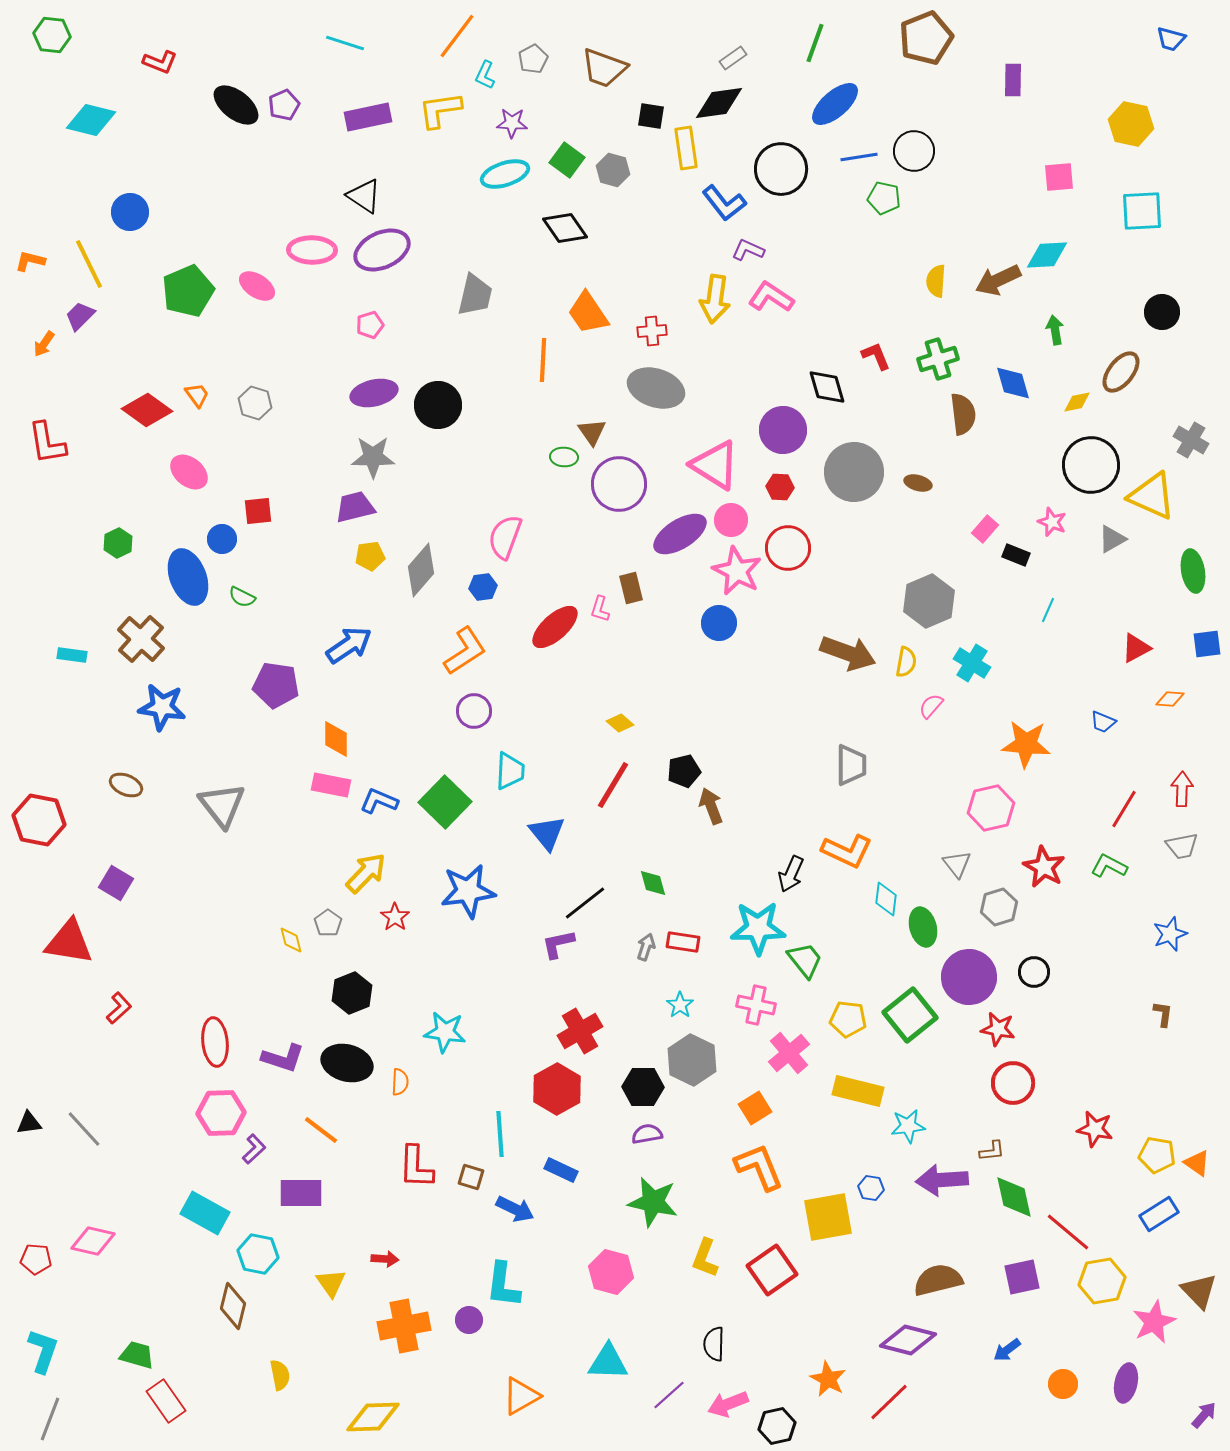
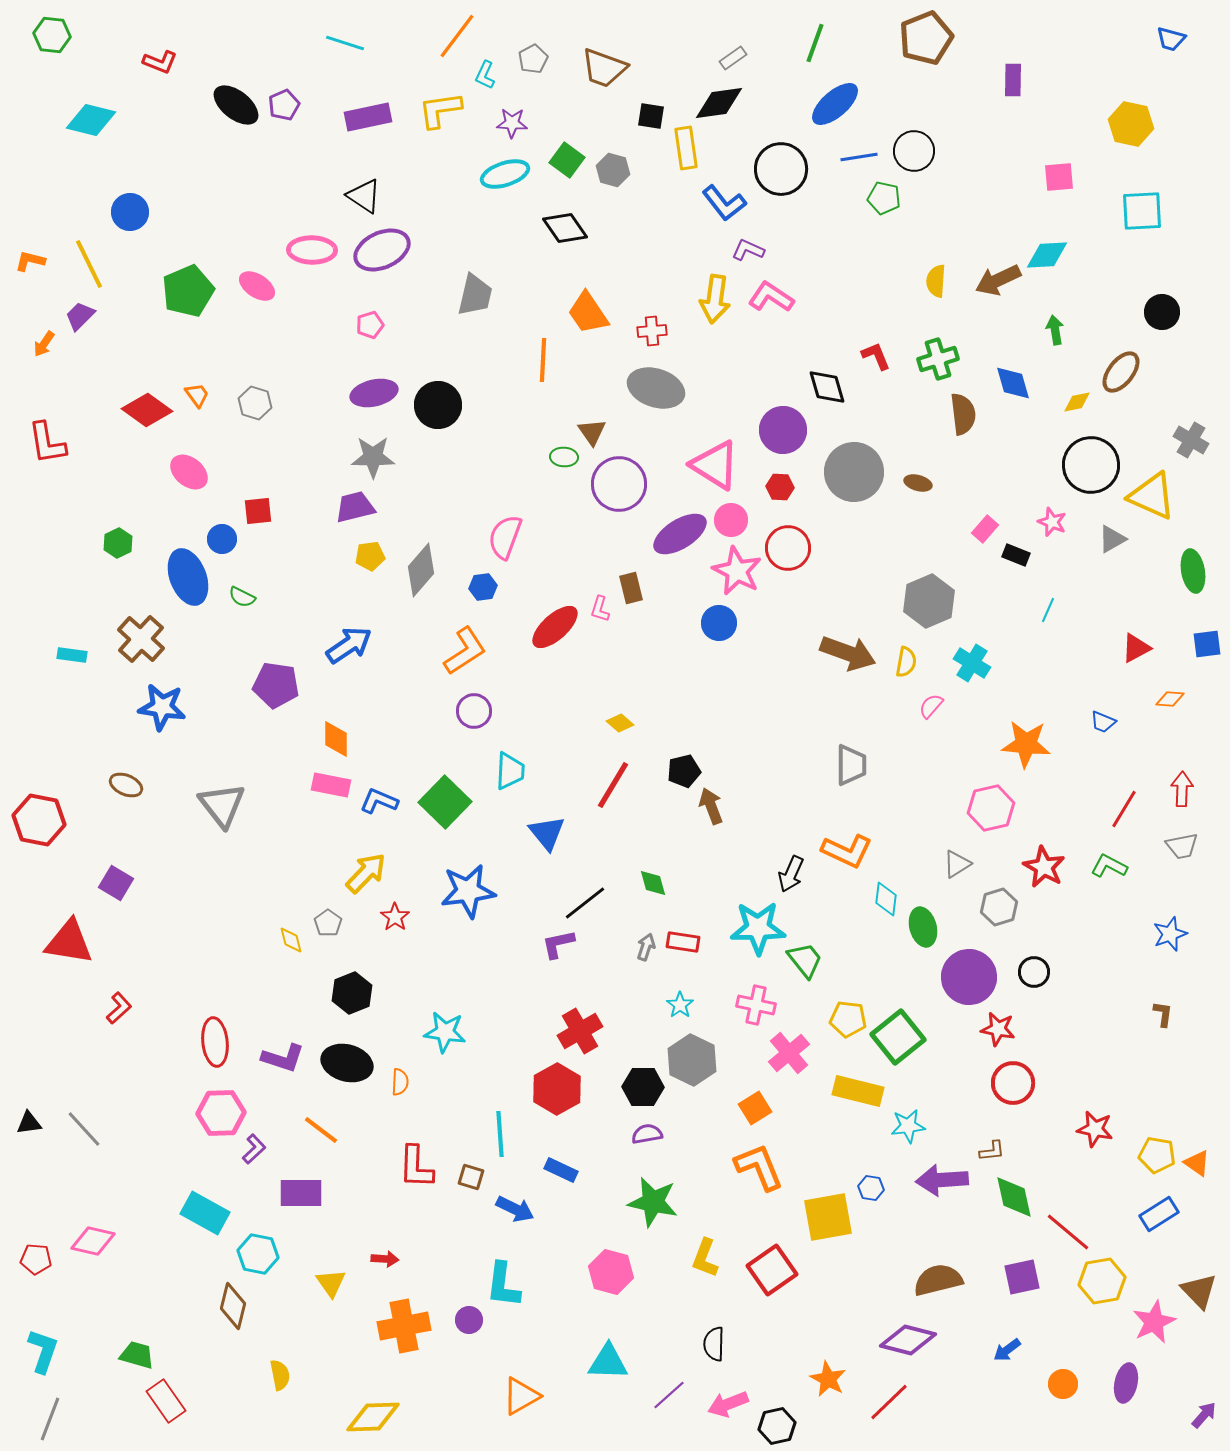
gray triangle at (957, 864): rotated 36 degrees clockwise
green square at (910, 1015): moved 12 px left, 22 px down
